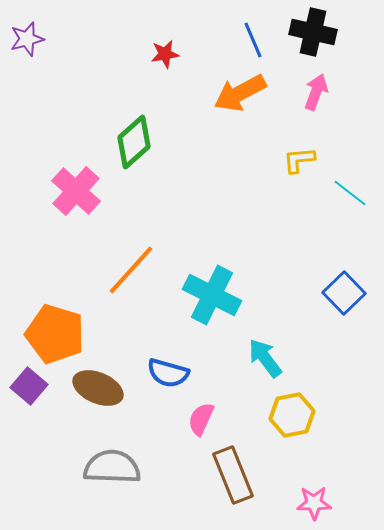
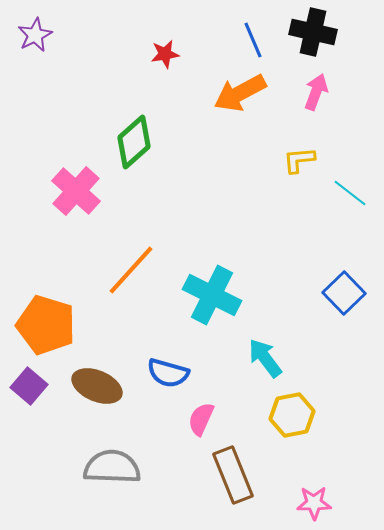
purple star: moved 8 px right, 4 px up; rotated 12 degrees counterclockwise
orange pentagon: moved 9 px left, 9 px up
brown ellipse: moved 1 px left, 2 px up
